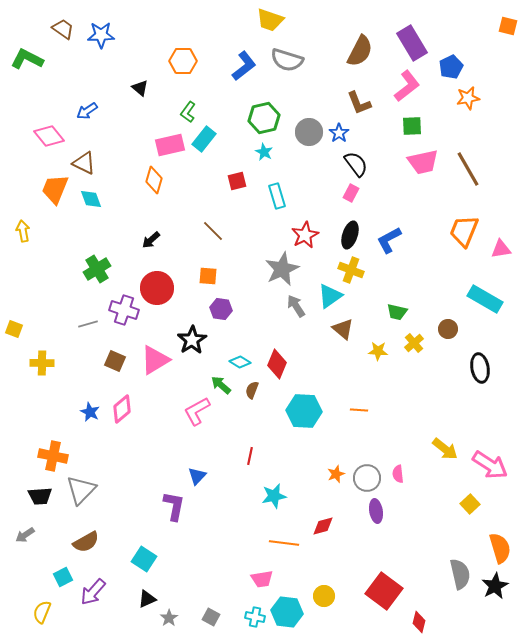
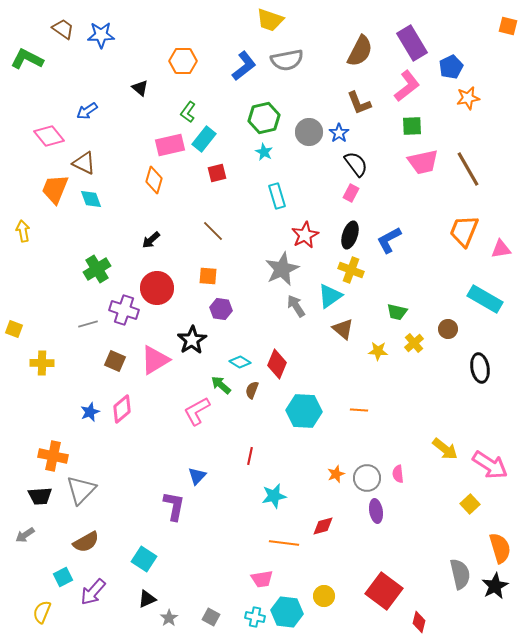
gray semicircle at (287, 60): rotated 28 degrees counterclockwise
red square at (237, 181): moved 20 px left, 8 px up
blue star at (90, 412): rotated 24 degrees clockwise
